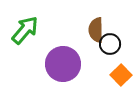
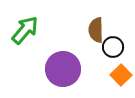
black circle: moved 3 px right, 3 px down
purple circle: moved 5 px down
